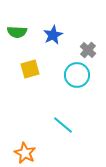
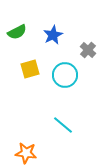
green semicircle: rotated 30 degrees counterclockwise
cyan circle: moved 12 px left
orange star: moved 1 px right; rotated 20 degrees counterclockwise
